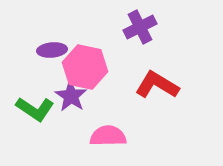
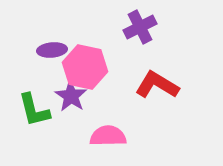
green L-shape: moved 1 px left, 1 px down; rotated 42 degrees clockwise
